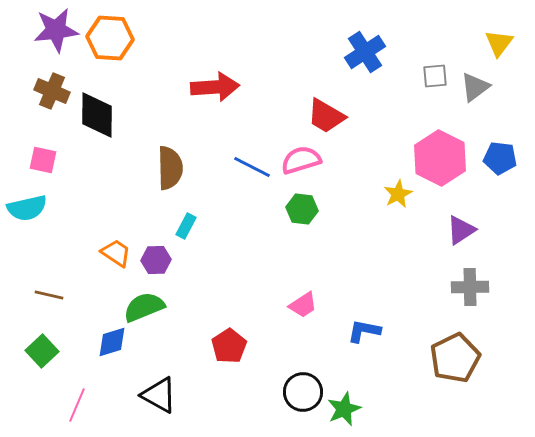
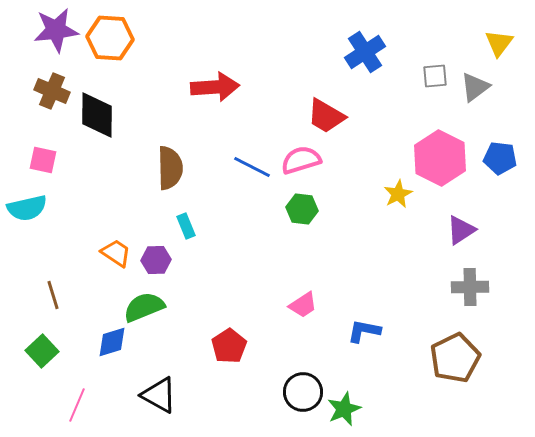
cyan rectangle: rotated 50 degrees counterclockwise
brown line: moved 4 px right; rotated 60 degrees clockwise
